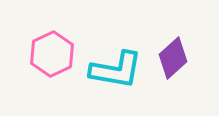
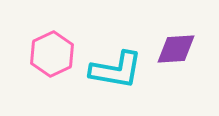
purple diamond: moved 3 px right, 9 px up; rotated 39 degrees clockwise
